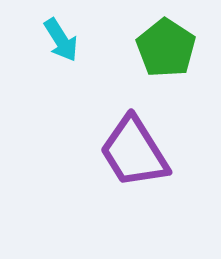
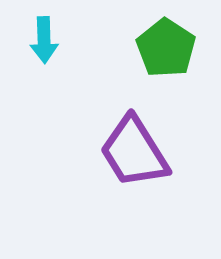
cyan arrow: moved 17 px left; rotated 30 degrees clockwise
